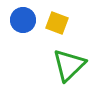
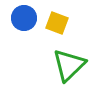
blue circle: moved 1 px right, 2 px up
